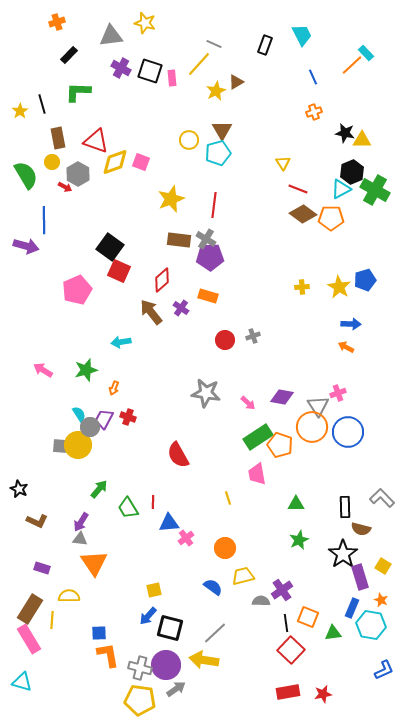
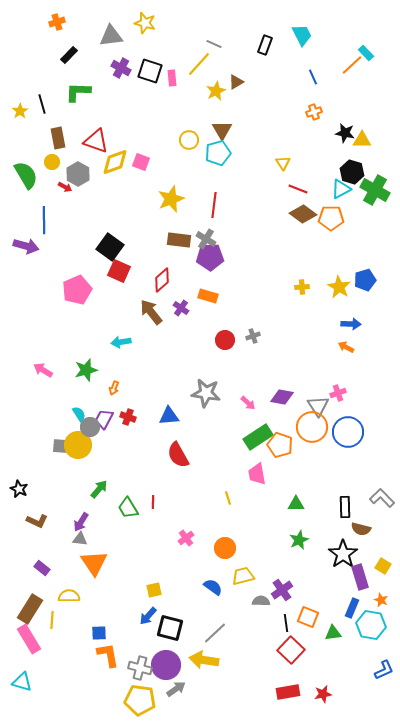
black hexagon at (352, 172): rotated 20 degrees counterclockwise
blue triangle at (169, 523): moved 107 px up
purple rectangle at (42, 568): rotated 21 degrees clockwise
